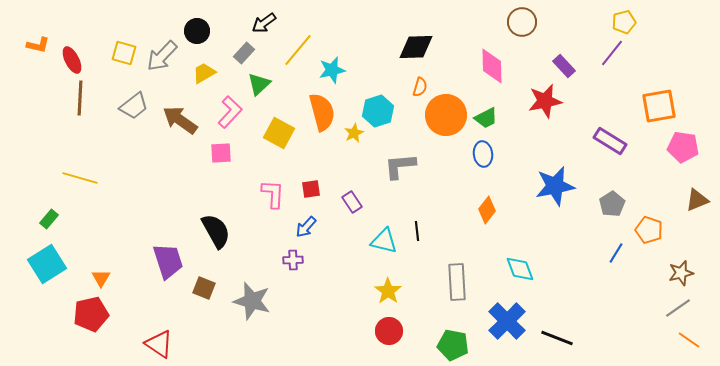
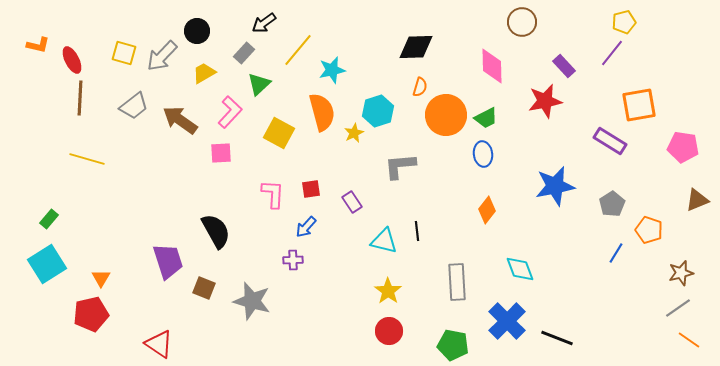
orange square at (659, 106): moved 20 px left, 1 px up
yellow line at (80, 178): moved 7 px right, 19 px up
